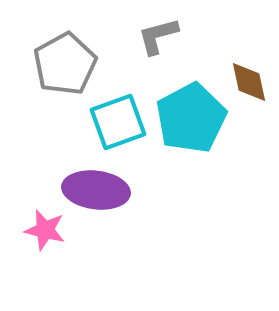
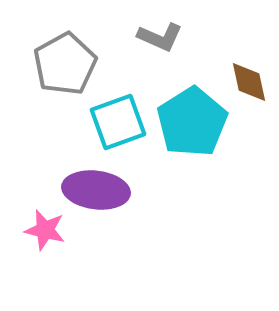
gray L-shape: moved 2 px right, 1 px down; rotated 141 degrees counterclockwise
cyan pentagon: moved 1 px right, 4 px down; rotated 4 degrees counterclockwise
